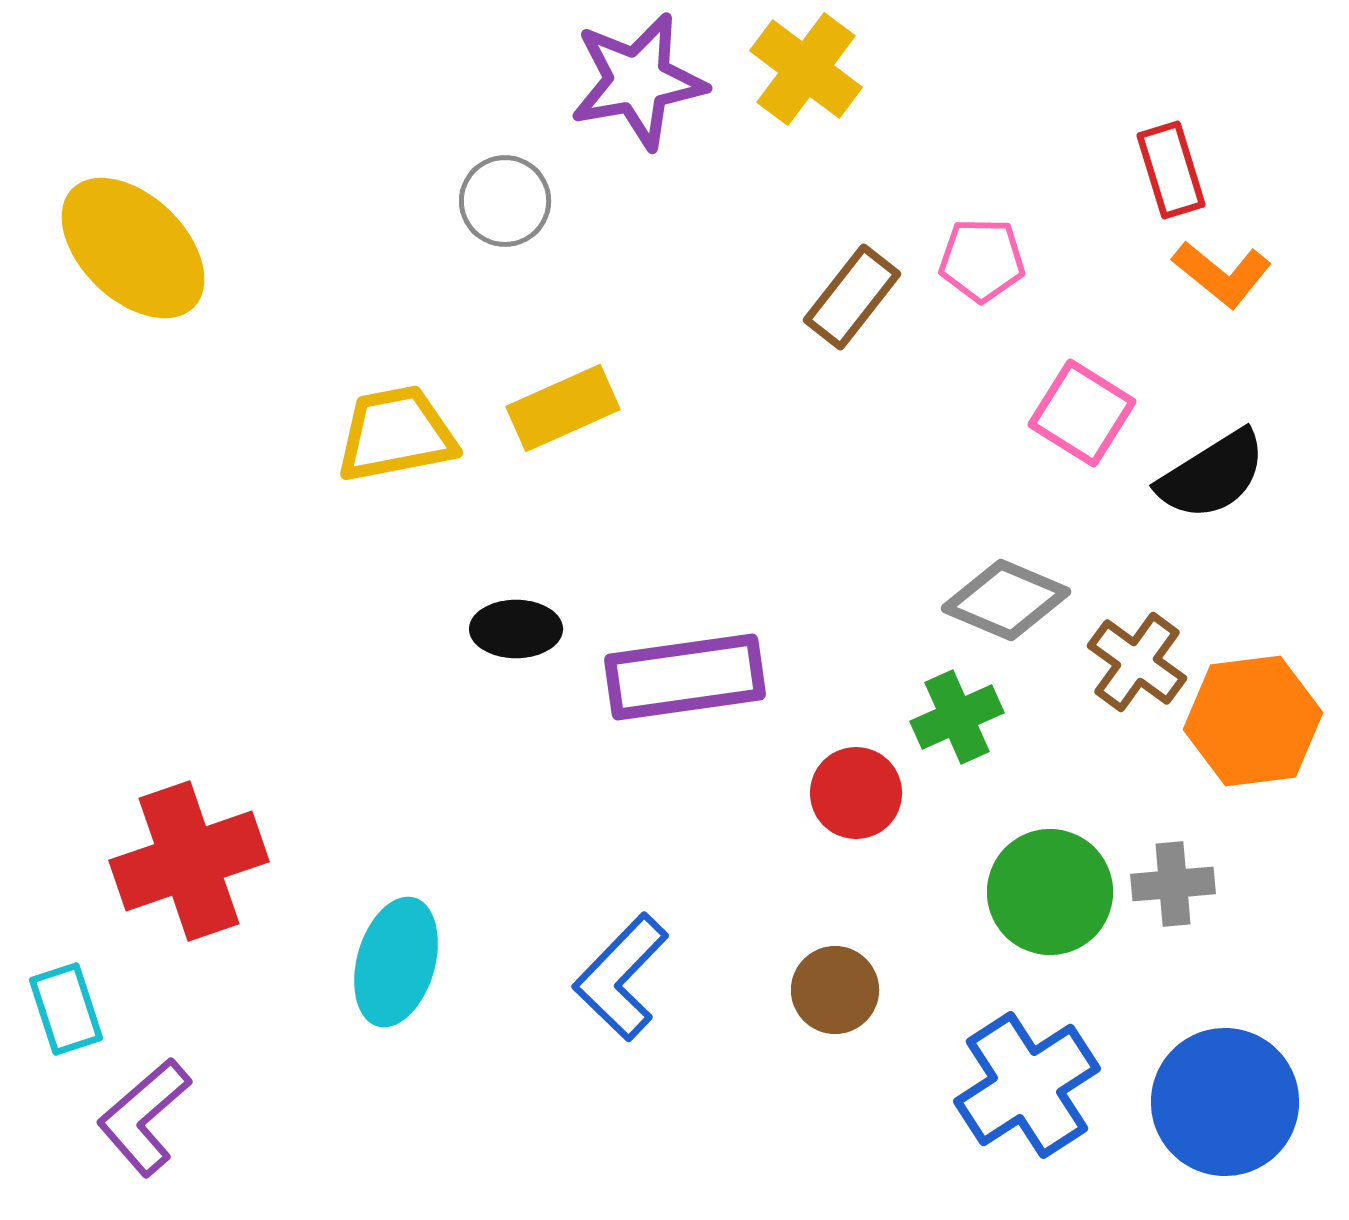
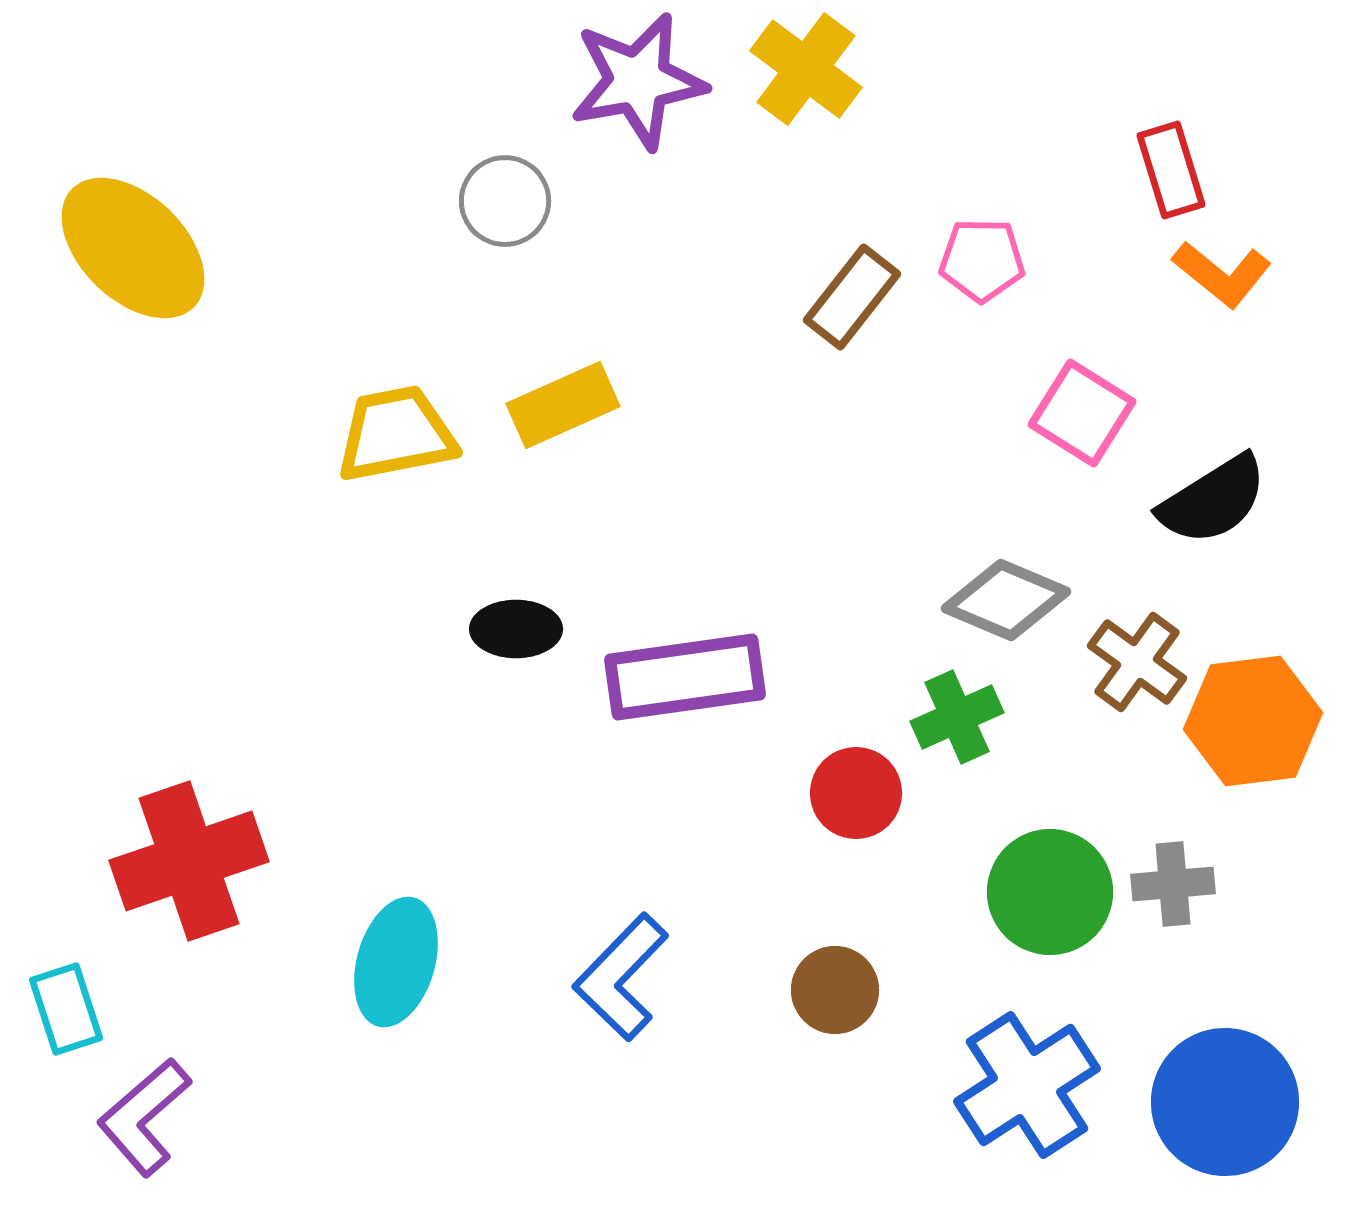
yellow rectangle: moved 3 px up
black semicircle: moved 1 px right, 25 px down
